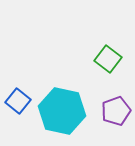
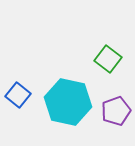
blue square: moved 6 px up
cyan hexagon: moved 6 px right, 9 px up
